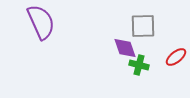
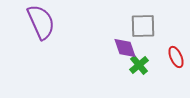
red ellipse: rotated 75 degrees counterclockwise
green cross: rotated 36 degrees clockwise
